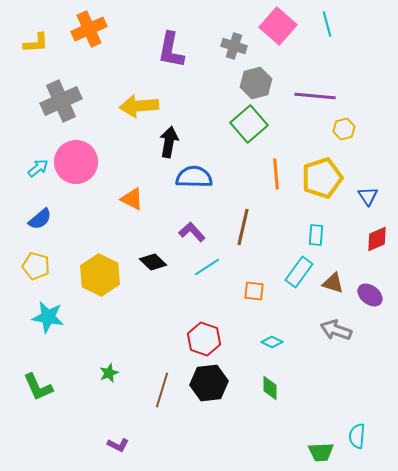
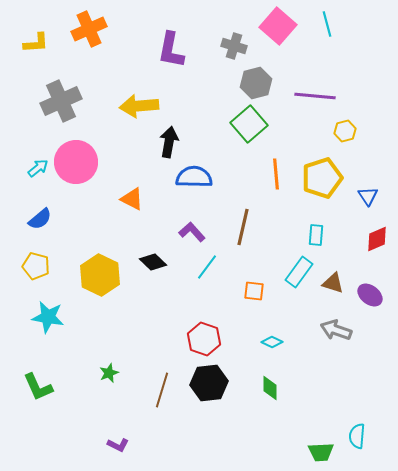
yellow hexagon at (344, 129): moved 1 px right, 2 px down
cyan line at (207, 267): rotated 20 degrees counterclockwise
